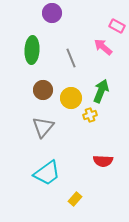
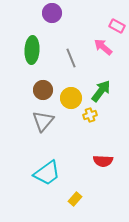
green arrow: rotated 15 degrees clockwise
gray triangle: moved 6 px up
